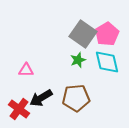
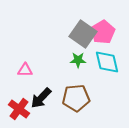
pink pentagon: moved 4 px left, 2 px up
green star: rotated 21 degrees clockwise
pink triangle: moved 1 px left
black arrow: rotated 15 degrees counterclockwise
